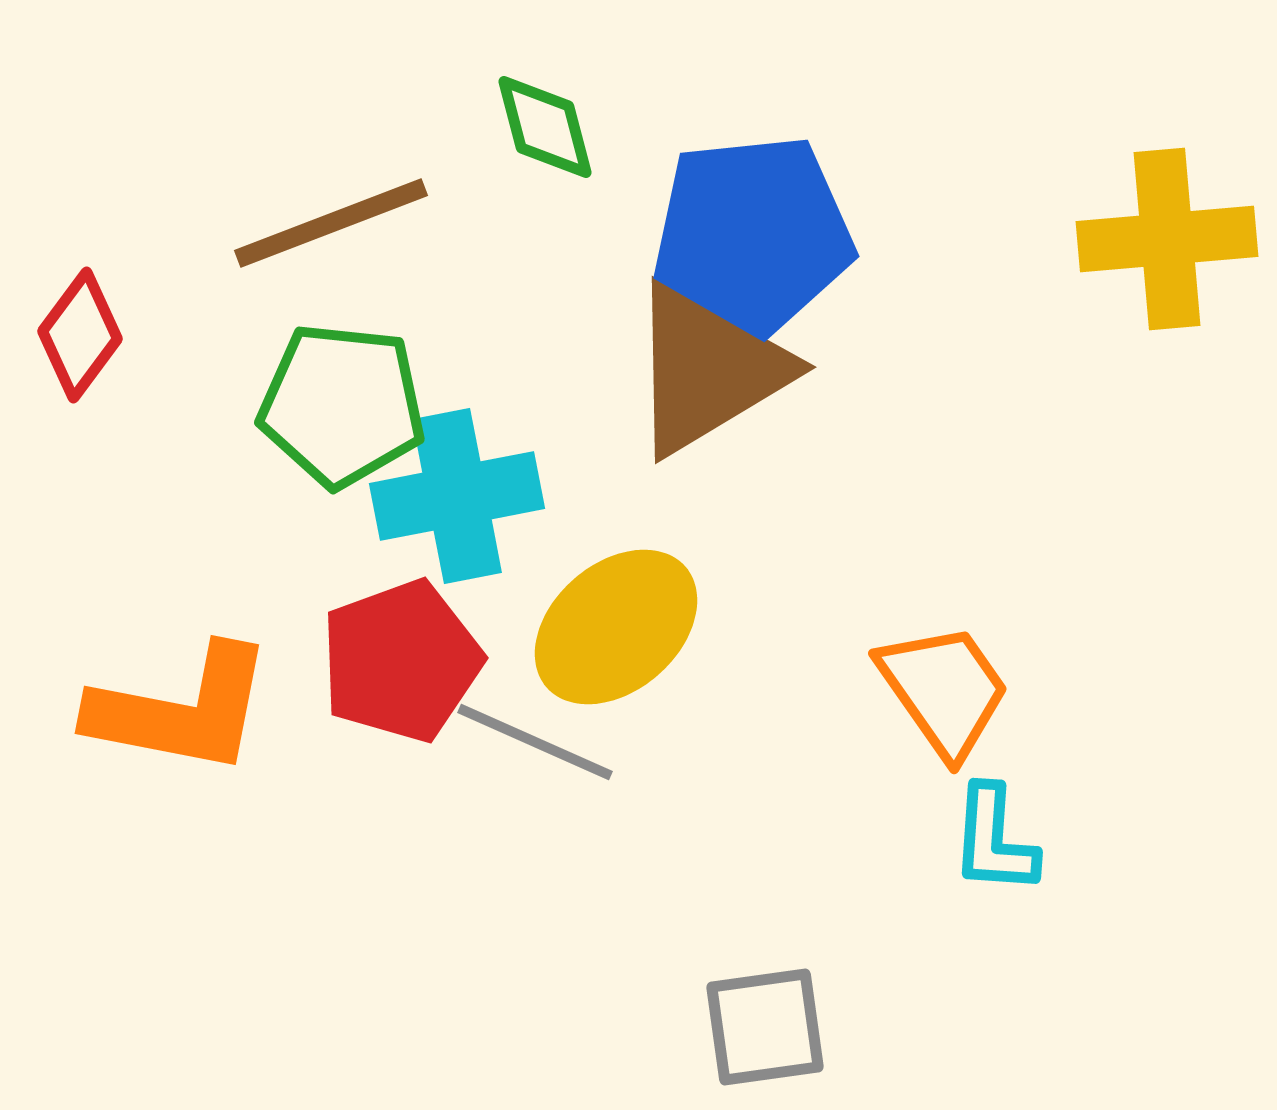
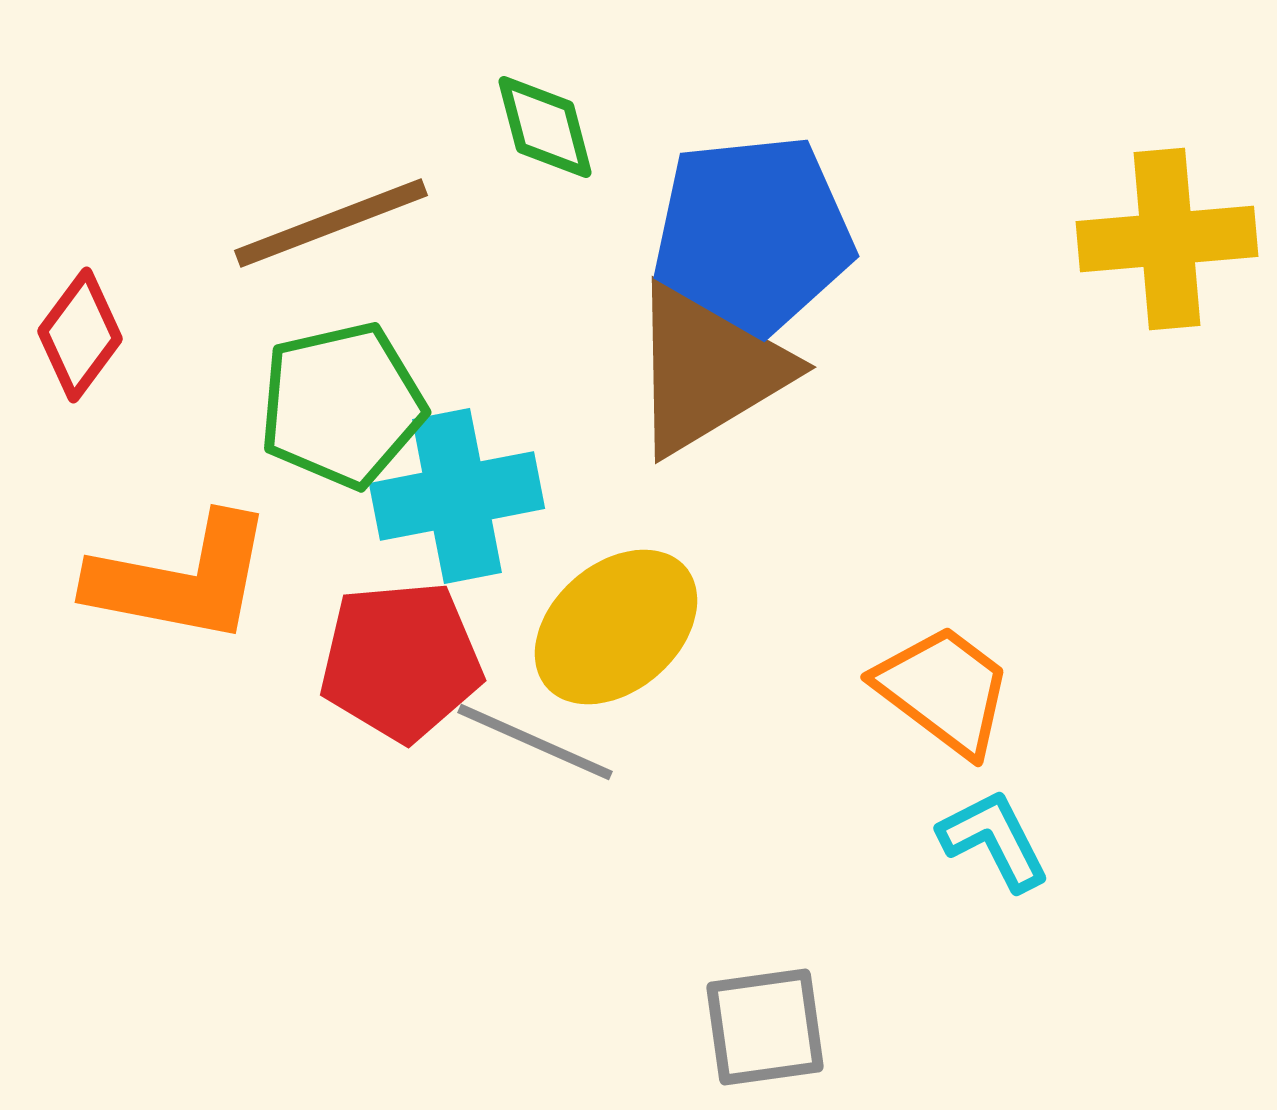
green pentagon: rotated 19 degrees counterclockwise
red pentagon: rotated 15 degrees clockwise
orange trapezoid: rotated 18 degrees counterclockwise
orange L-shape: moved 131 px up
cyan L-shape: rotated 149 degrees clockwise
